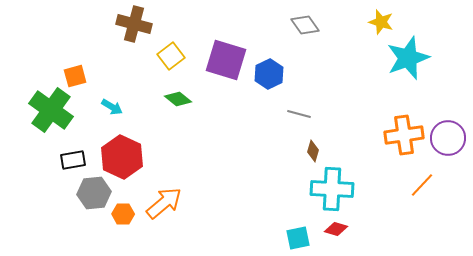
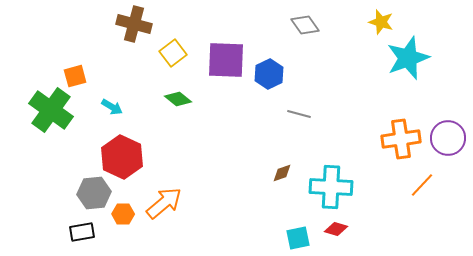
yellow square: moved 2 px right, 3 px up
purple square: rotated 15 degrees counterclockwise
orange cross: moved 3 px left, 4 px down
brown diamond: moved 31 px left, 22 px down; rotated 55 degrees clockwise
black rectangle: moved 9 px right, 72 px down
cyan cross: moved 1 px left, 2 px up
